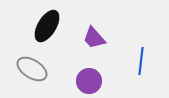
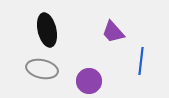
black ellipse: moved 4 px down; rotated 44 degrees counterclockwise
purple trapezoid: moved 19 px right, 6 px up
gray ellipse: moved 10 px right; rotated 20 degrees counterclockwise
